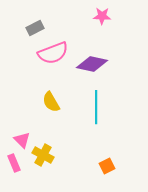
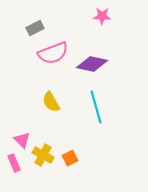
cyan line: rotated 16 degrees counterclockwise
orange square: moved 37 px left, 8 px up
